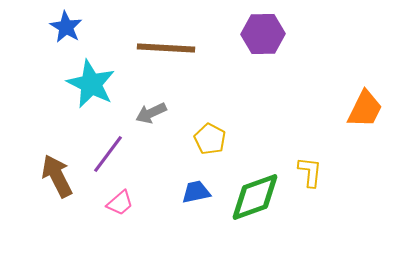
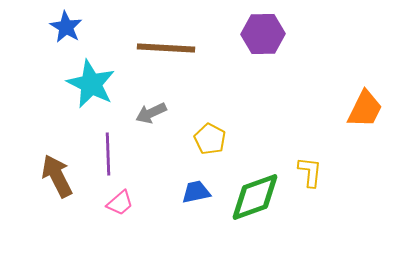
purple line: rotated 39 degrees counterclockwise
